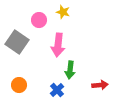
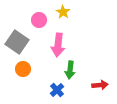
yellow star: rotated 16 degrees clockwise
orange circle: moved 4 px right, 16 px up
